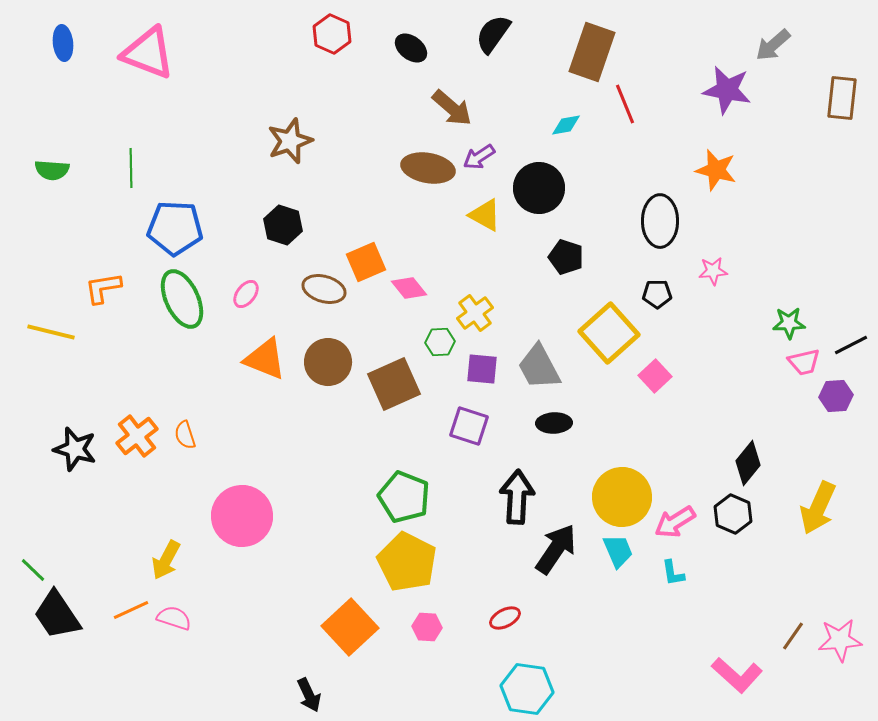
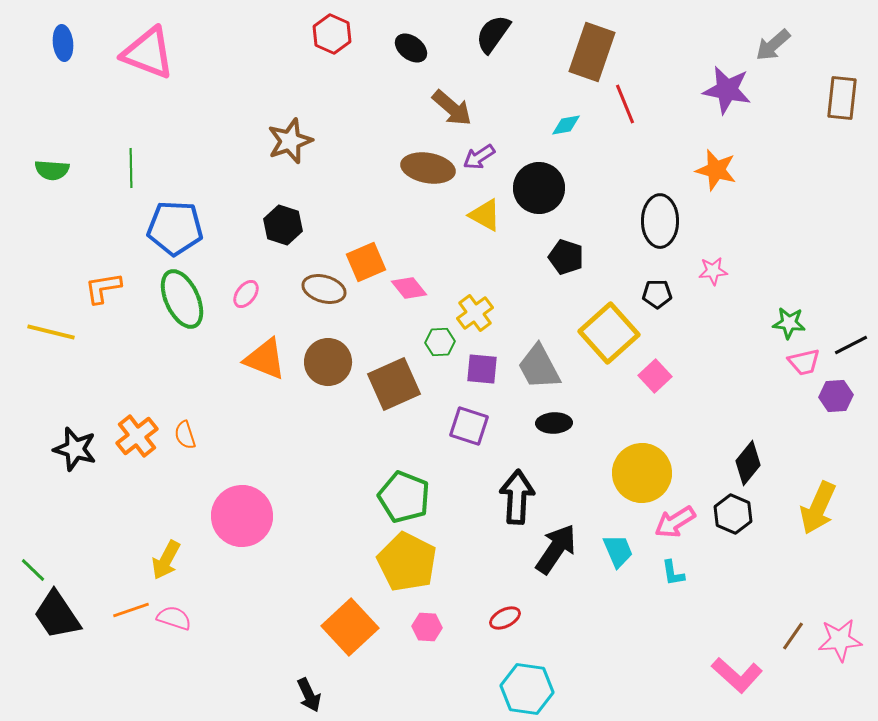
green star at (789, 323): rotated 8 degrees clockwise
yellow circle at (622, 497): moved 20 px right, 24 px up
orange line at (131, 610): rotated 6 degrees clockwise
